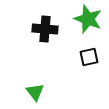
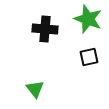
green triangle: moved 3 px up
